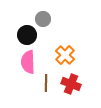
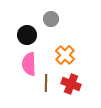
gray circle: moved 8 px right
pink semicircle: moved 1 px right, 2 px down
